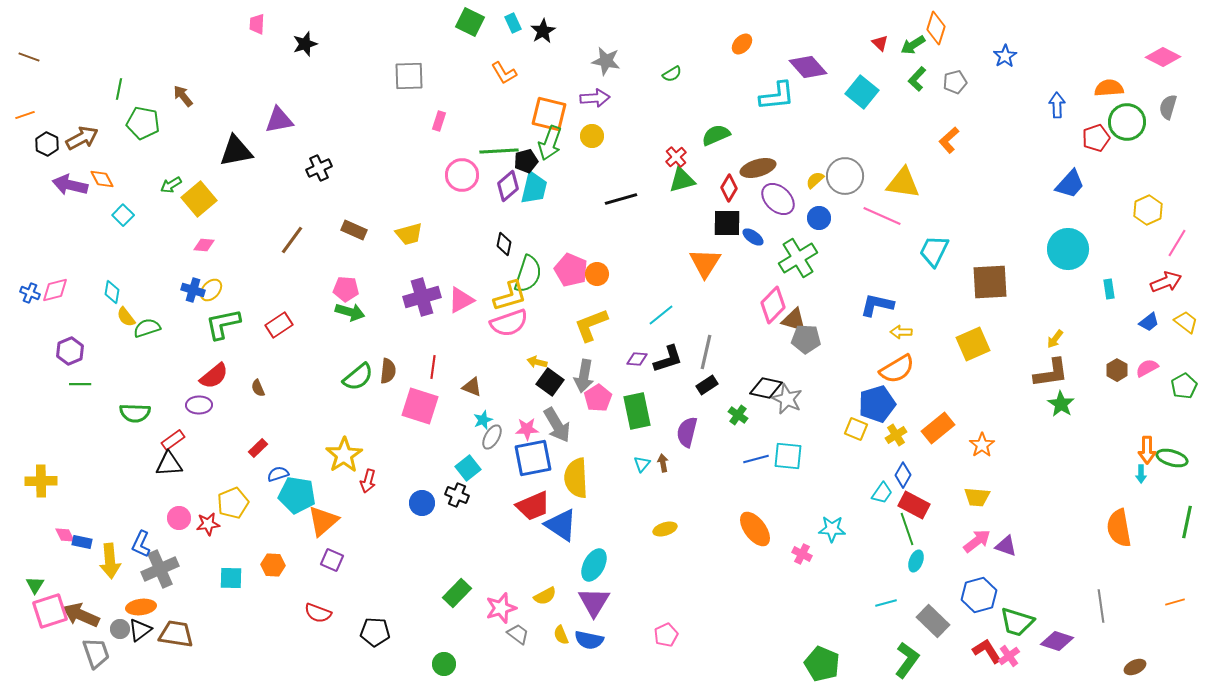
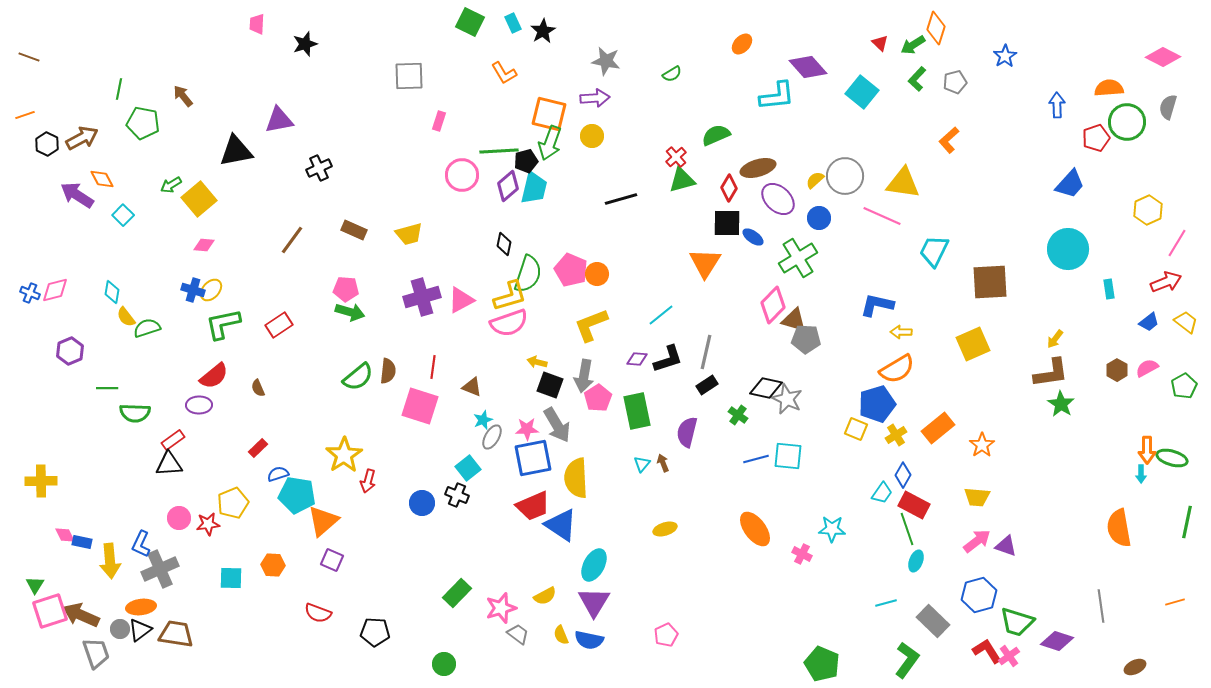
purple arrow at (70, 185): moved 7 px right, 10 px down; rotated 20 degrees clockwise
black square at (550, 382): moved 3 px down; rotated 16 degrees counterclockwise
green line at (80, 384): moved 27 px right, 4 px down
brown arrow at (663, 463): rotated 12 degrees counterclockwise
